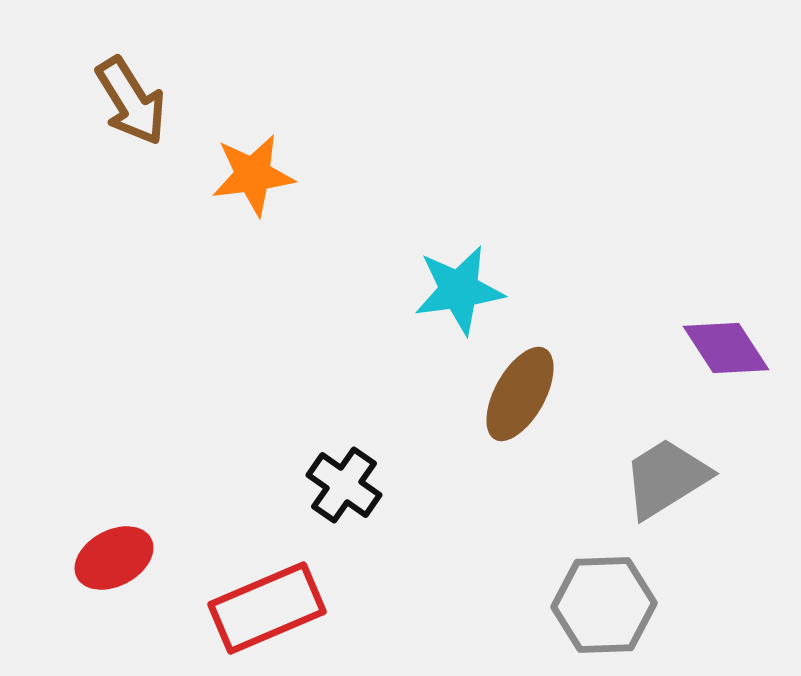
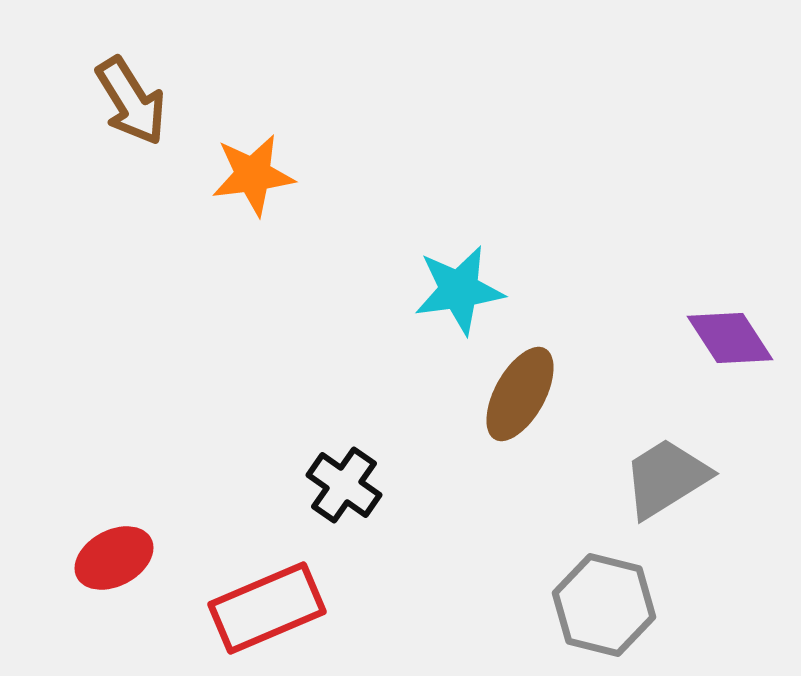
purple diamond: moved 4 px right, 10 px up
gray hexagon: rotated 16 degrees clockwise
